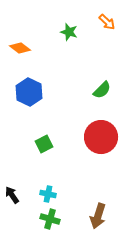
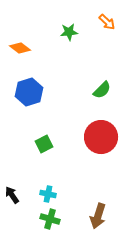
green star: rotated 24 degrees counterclockwise
blue hexagon: rotated 16 degrees clockwise
